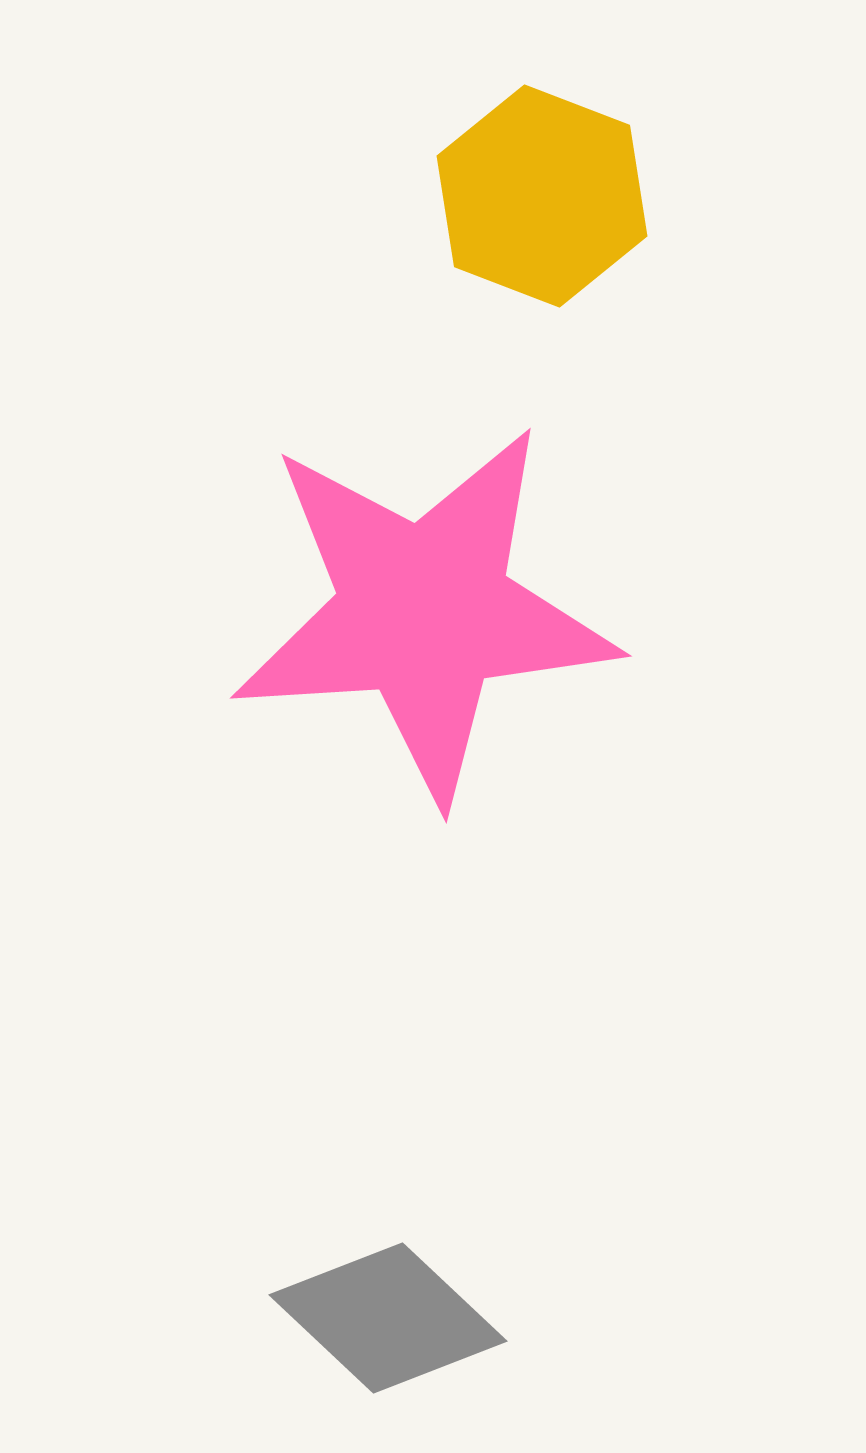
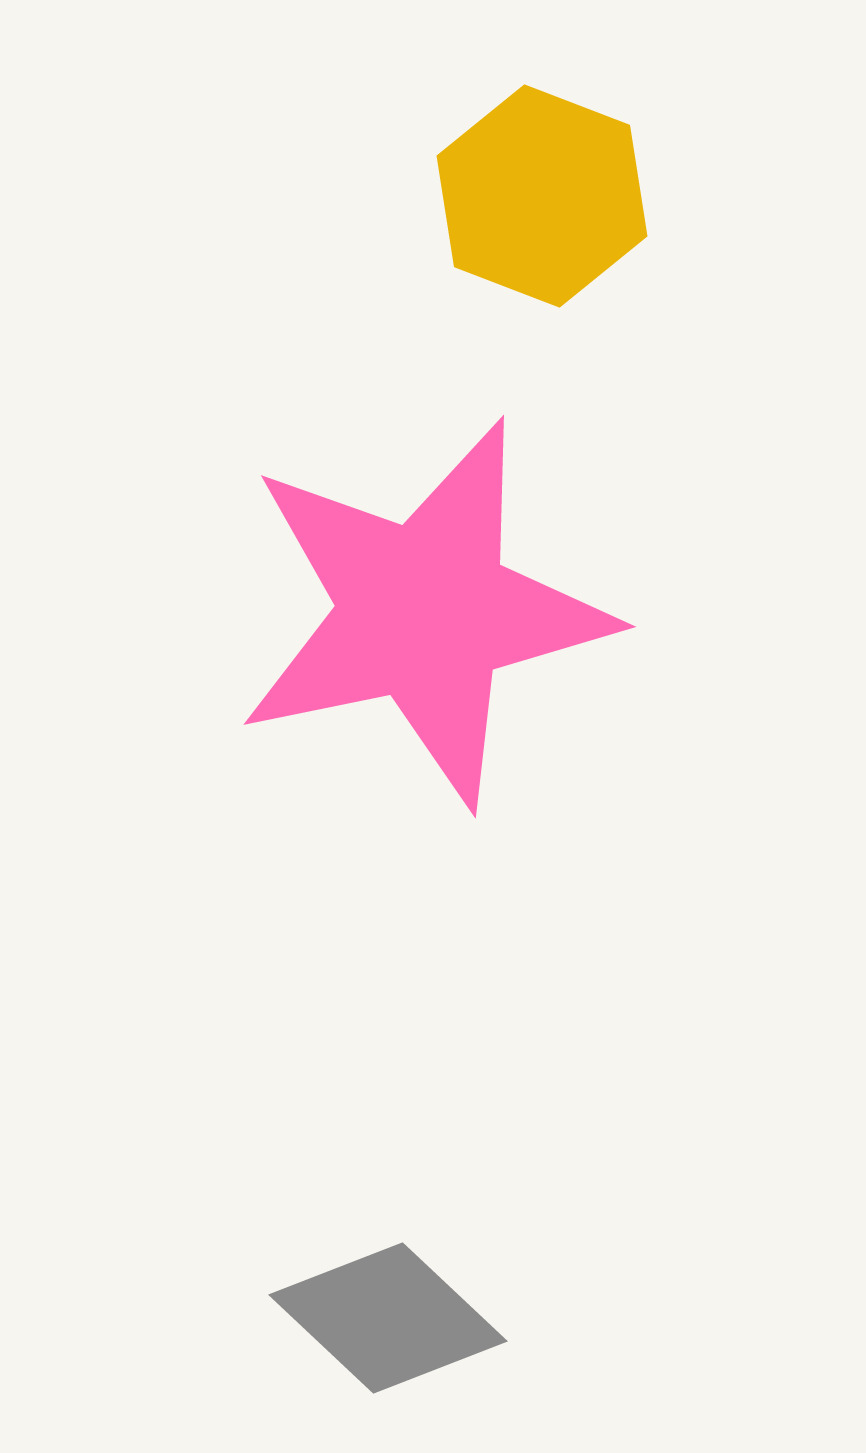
pink star: rotated 8 degrees counterclockwise
